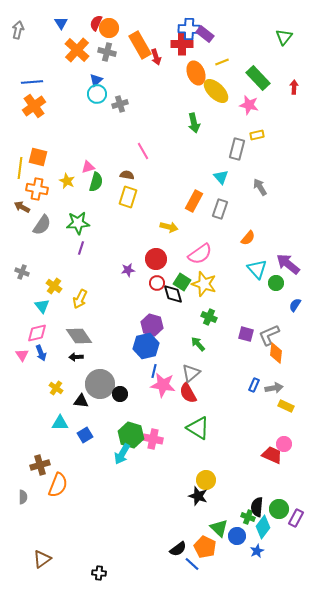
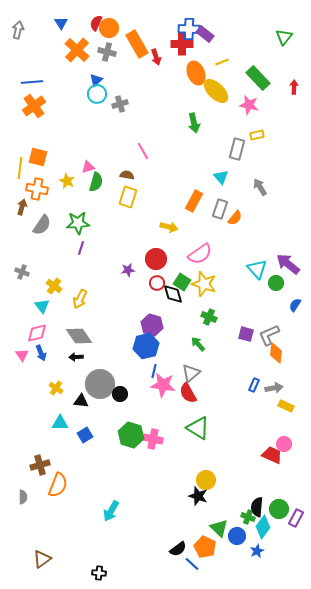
orange rectangle at (140, 45): moved 3 px left, 1 px up
brown arrow at (22, 207): rotated 77 degrees clockwise
orange semicircle at (248, 238): moved 13 px left, 20 px up
cyan arrow at (122, 454): moved 11 px left, 57 px down
